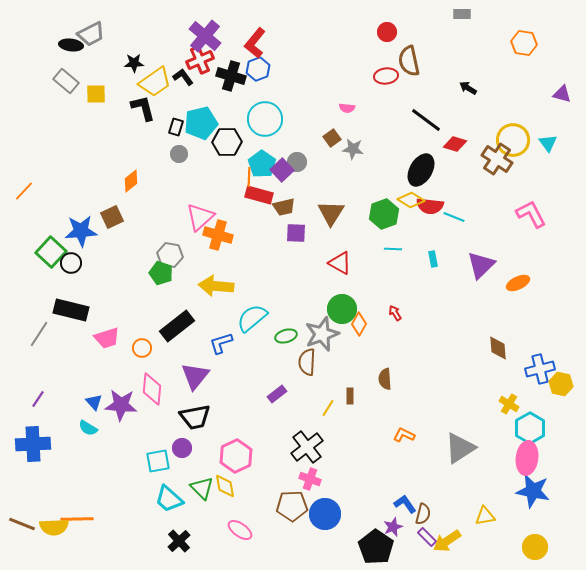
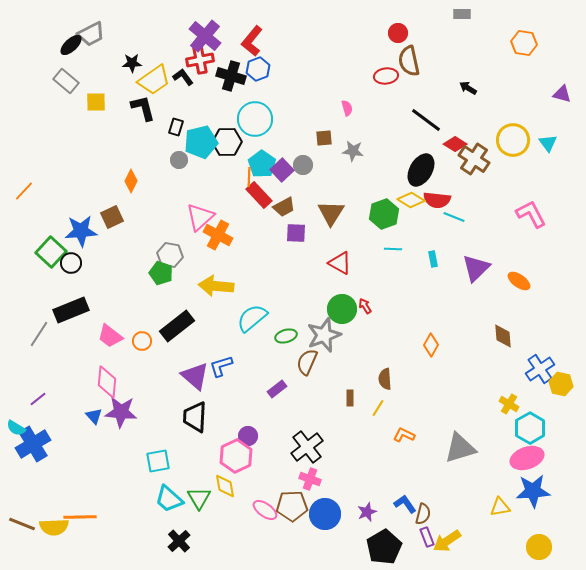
red circle at (387, 32): moved 11 px right, 1 px down
red L-shape at (255, 43): moved 3 px left, 2 px up
black ellipse at (71, 45): rotated 50 degrees counterclockwise
red cross at (200, 60): rotated 12 degrees clockwise
black star at (134, 63): moved 2 px left
yellow trapezoid at (155, 82): moved 1 px left, 2 px up
yellow square at (96, 94): moved 8 px down
pink semicircle at (347, 108): rotated 112 degrees counterclockwise
cyan circle at (265, 119): moved 10 px left
cyan pentagon at (201, 123): moved 19 px down
brown square at (332, 138): moved 8 px left; rotated 30 degrees clockwise
red diamond at (455, 144): rotated 15 degrees clockwise
gray star at (353, 149): moved 2 px down
gray circle at (179, 154): moved 6 px down
brown cross at (497, 159): moved 23 px left
gray circle at (297, 162): moved 6 px right, 3 px down
orange diamond at (131, 181): rotated 25 degrees counterclockwise
red rectangle at (259, 195): rotated 32 degrees clockwise
red semicircle at (430, 206): moved 7 px right, 6 px up
brown trapezoid at (284, 207): rotated 15 degrees counterclockwise
orange cross at (218, 235): rotated 12 degrees clockwise
purple triangle at (481, 265): moved 5 px left, 3 px down
orange ellipse at (518, 283): moved 1 px right, 2 px up; rotated 60 degrees clockwise
black rectangle at (71, 310): rotated 36 degrees counterclockwise
red arrow at (395, 313): moved 30 px left, 7 px up
orange diamond at (359, 324): moved 72 px right, 21 px down
gray star at (322, 334): moved 2 px right, 1 px down
pink trapezoid at (107, 338): moved 3 px right, 2 px up; rotated 56 degrees clockwise
blue L-shape at (221, 343): moved 23 px down
orange circle at (142, 348): moved 7 px up
brown diamond at (498, 348): moved 5 px right, 12 px up
brown semicircle at (307, 362): rotated 20 degrees clockwise
blue cross at (540, 369): rotated 20 degrees counterclockwise
purple triangle at (195, 376): rotated 28 degrees counterclockwise
pink diamond at (152, 389): moved 45 px left, 7 px up
purple rectangle at (277, 394): moved 5 px up
brown rectangle at (350, 396): moved 2 px down
purple line at (38, 399): rotated 18 degrees clockwise
blue triangle at (94, 402): moved 14 px down
purple star at (121, 405): moved 7 px down
yellow line at (328, 408): moved 50 px right
black trapezoid at (195, 417): rotated 104 degrees clockwise
cyan semicircle at (88, 428): moved 72 px left
blue cross at (33, 444): rotated 28 degrees counterclockwise
purple circle at (182, 448): moved 66 px right, 12 px up
gray triangle at (460, 448): rotated 16 degrees clockwise
pink ellipse at (527, 458): rotated 64 degrees clockwise
green triangle at (202, 488): moved 3 px left, 10 px down; rotated 15 degrees clockwise
blue star at (533, 491): rotated 16 degrees counterclockwise
yellow triangle at (485, 516): moved 15 px right, 9 px up
orange line at (77, 519): moved 3 px right, 2 px up
purple star at (393, 527): moved 26 px left, 15 px up
pink ellipse at (240, 530): moved 25 px right, 20 px up
purple rectangle at (427, 537): rotated 24 degrees clockwise
black pentagon at (376, 547): moved 8 px right; rotated 8 degrees clockwise
yellow circle at (535, 547): moved 4 px right
